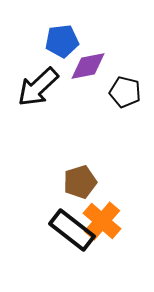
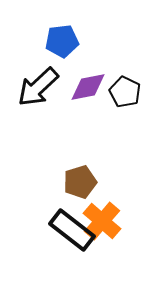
purple diamond: moved 21 px down
black pentagon: rotated 12 degrees clockwise
